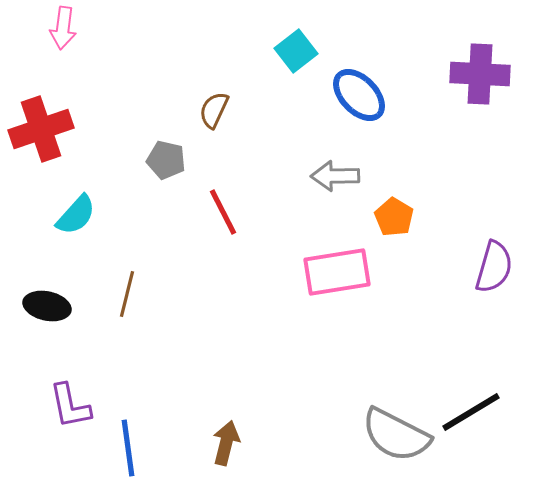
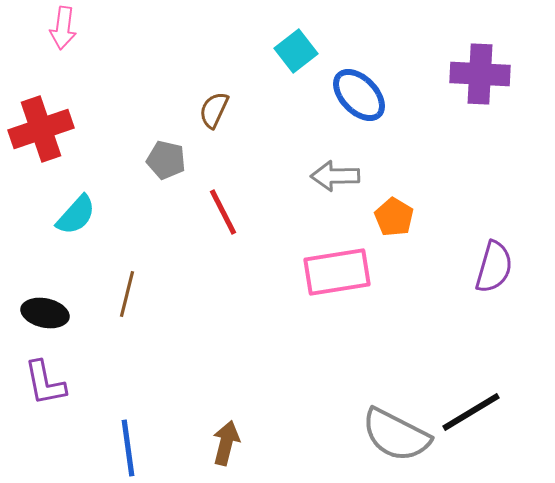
black ellipse: moved 2 px left, 7 px down
purple L-shape: moved 25 px left, 23 px up
